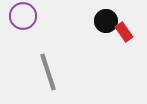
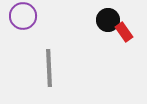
black circle: moved 2 px right, 1 px up
gray line: moved 1 px right, 4 px up; rotated 15 degrees clockwise
